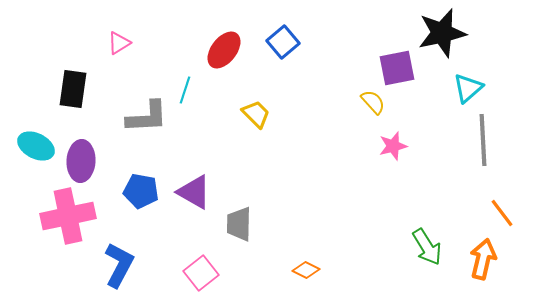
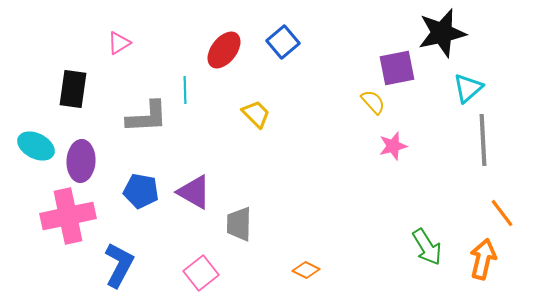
cyan line: rotated 20 degrees counterclockwise
